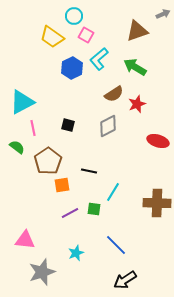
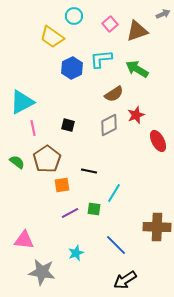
pink square: moved 24 px right, 11 px up; rotated 21 degrees clockwise
cyan L-shape: moved 2 px right; rotated 35 degrees clockwise
green arrow: moved 2 px right, 2 px down
red star: moved 1 px left, 11 px down
gray diamond: moved 1 px right, 1 px up
red ellipse: rotated 45 degrees clockwise
green semicircle: moved 15 px down
brown pentagon: moved 1 px left, 2 px up
cyan line: moved 1 px right, 1 px down
brown cross: moved 24 px down
pink triangle: moved 1 px left
gray star: rotated 28 degrees clockwise
